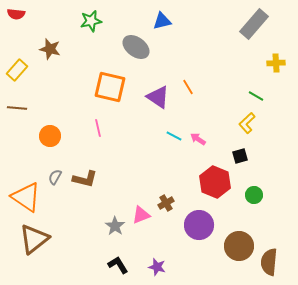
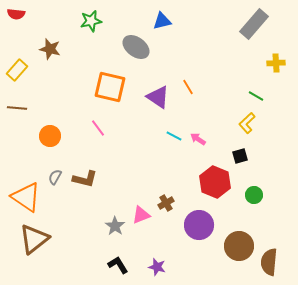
pink line: rotated 24 degrees counterclockwise
